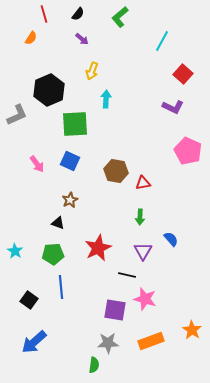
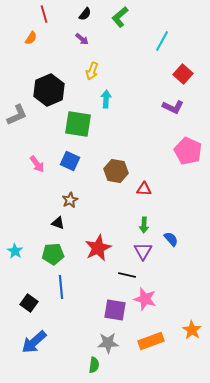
black semicircle: moved 7 px right
green square: moved 3 px right; rotated 12 degrees clockwise
red triangle: moved 1 px right, 6 px down; rotated 14 degrees clockwise
green arrow: moved 4 px right, 8 px down
black square: moved 3 px down
